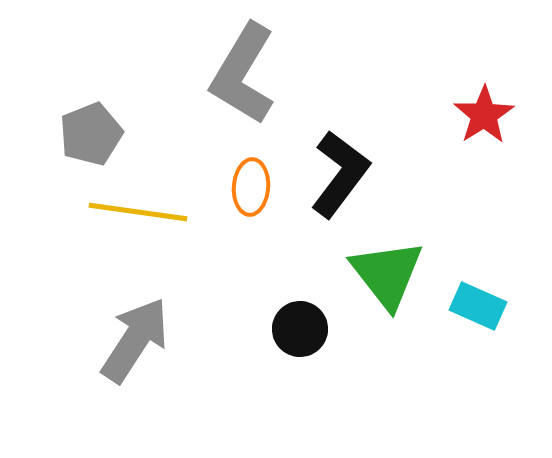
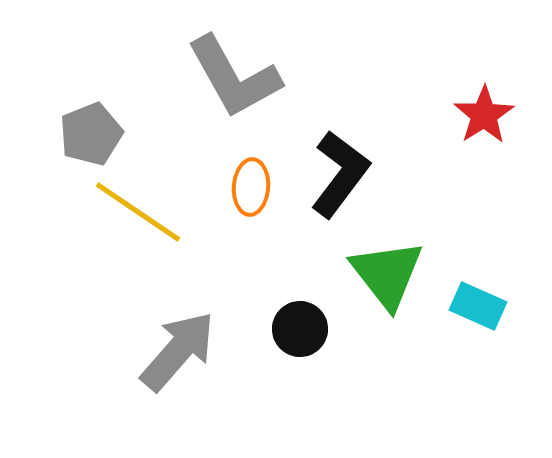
gray L-shape: moved 9 px left, 3 px down; rotated 60 degrees counterclockwise
yellow line: rotated 26 degrees clockwise
gray arrow: moved 43 px right, 11 px down; rotated 8 degrees clockwise
